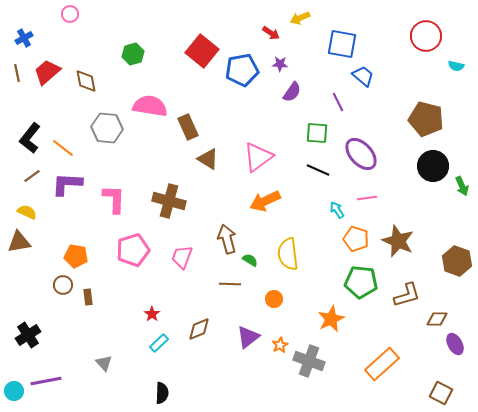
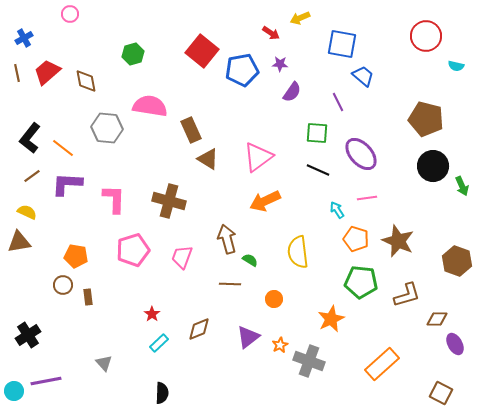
brown rectangle at (188, 127): moved 3 px right, 3 px down
yellow semicircle at (288, 254): moved 10 px right, 2 px up
